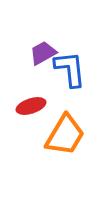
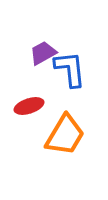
red ellipse: moved 2 px left
